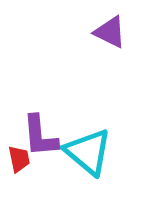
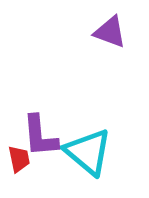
purple triangle: rotated 6 degrees counterclockwise
